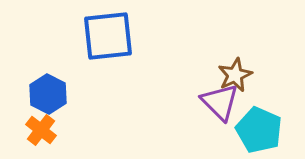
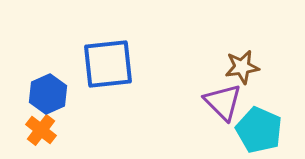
blue square: moved 28 px down
brown star: moved 7 px right, 8 px up; rotated 16 degrees clockwise
blue hexagon: rotated 9 degrees clockwise
purple triangle: moved 3 px right
